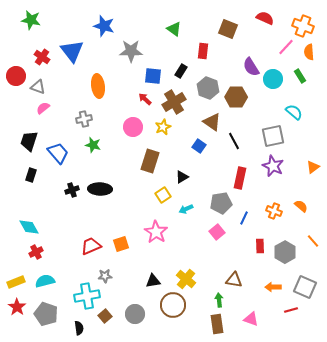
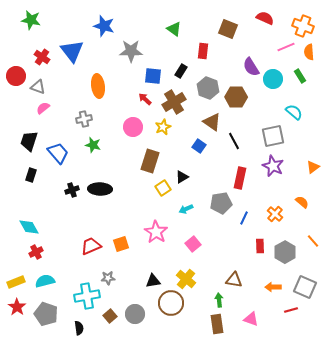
pink line at (286, 47): rotated 24 degrees clockwise
yellow square at (163, 195): moved 7 px up
orange semicircle at (301, 206): moved 1 px right, 4 px up
orange cross at (274, 211): moved 1 px right, 3 px down; rotated 21 degrees clockwise
pink square at (217, 232): moved 24 px left, 12 px down
gray star at (105, 276): moved 3 px right, 2 px down
brown circle at (173, 305): moved 2 px left, 2 px up
brown square at (105, 316): moved 5 px right
